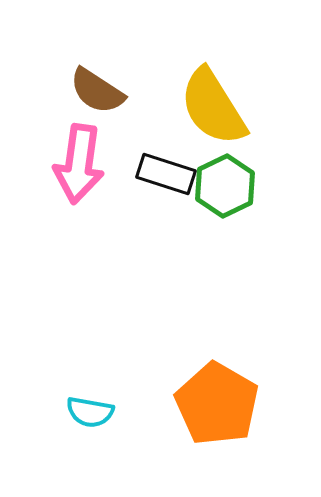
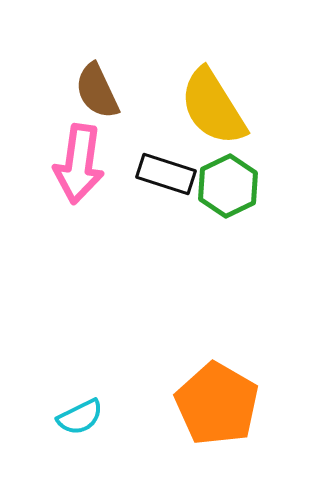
brown semicircle: rotated 32 degrees clockwise
green hexagon: moved 3 px right
cyan semicircle: moved 10 px left, 5 px down; rotated 36 degrees counterclockwise
